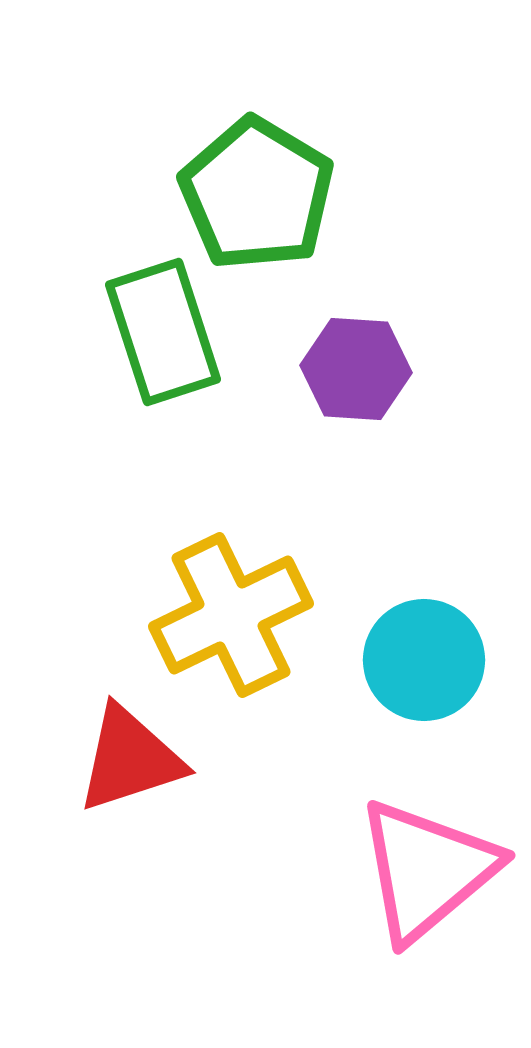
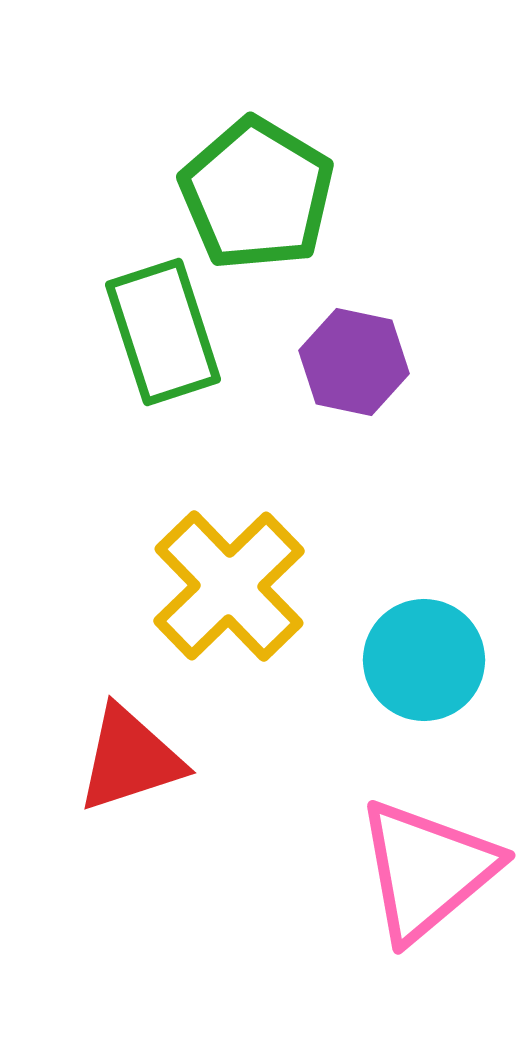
purple hexagon: moved 2 px left, 7 px up; rotated 8 degrees clockwise
yellow cross: moved 2 px left, 29 px up; rotated 18 degrees counterclockwise
